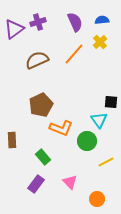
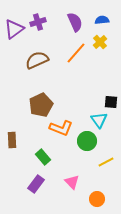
orange line: moved 2 px right, 1 px up
pink triangle: moved 2 px right
